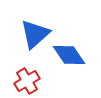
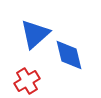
blue diamond: rotated 20 degrees clockwise
